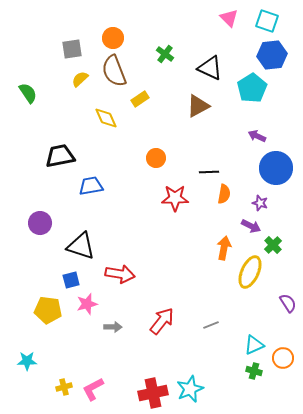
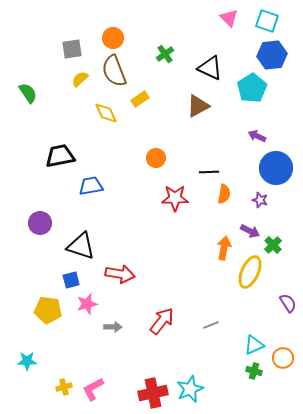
green cross at (165, 54): rotated 18 degrees clockwise
yellow diamond at (106, 118): moved 5 px up
purple star at (260, 203): moved 3 px up
purple arrow at (251, 226): moved 1 px left, 5 px down
